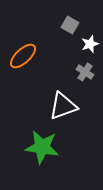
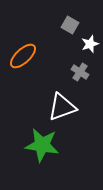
gray cross: moved 5 px left
white triangle: moved 1 px left, 1 px down
green star: moved 2 px up
